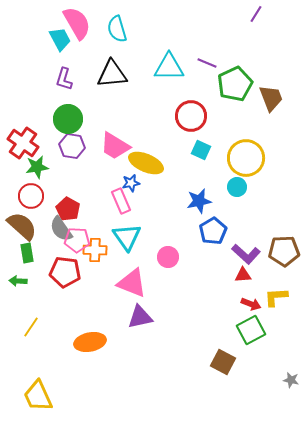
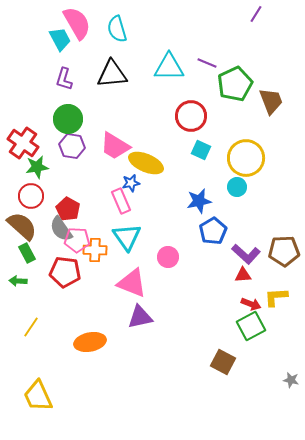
brown trapezoid at (271, 98): moved 3 px down
green rectangle at (27, 253): rotated 18 degrees counterclockwise
green square at (251, 330): moved 4 px up
